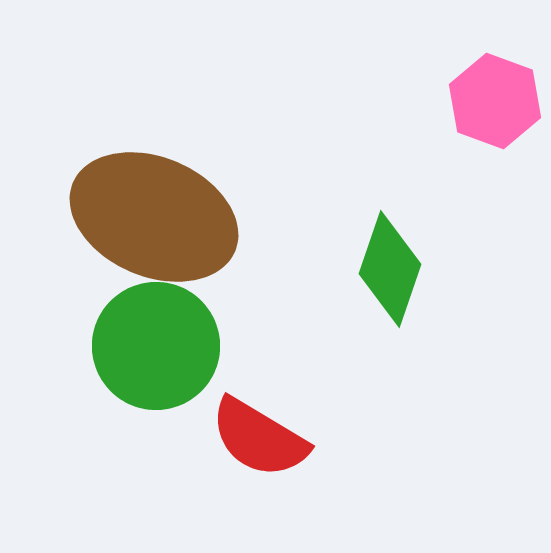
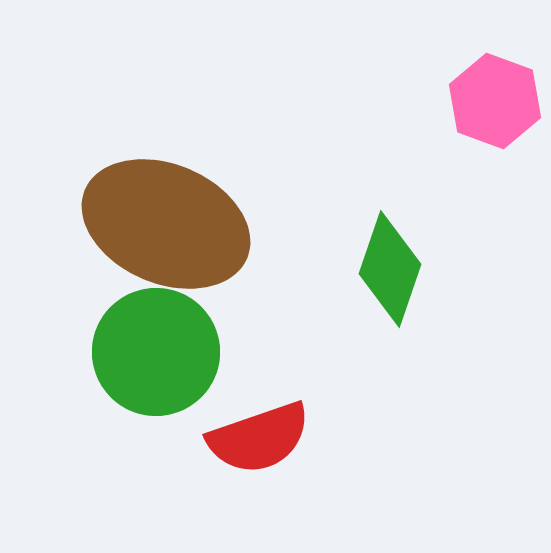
brown ellipse: moved 12 px right, 7 px down
green circle: moved 6 px down
red semicircle: rotated 50 degrees counterclockwise
